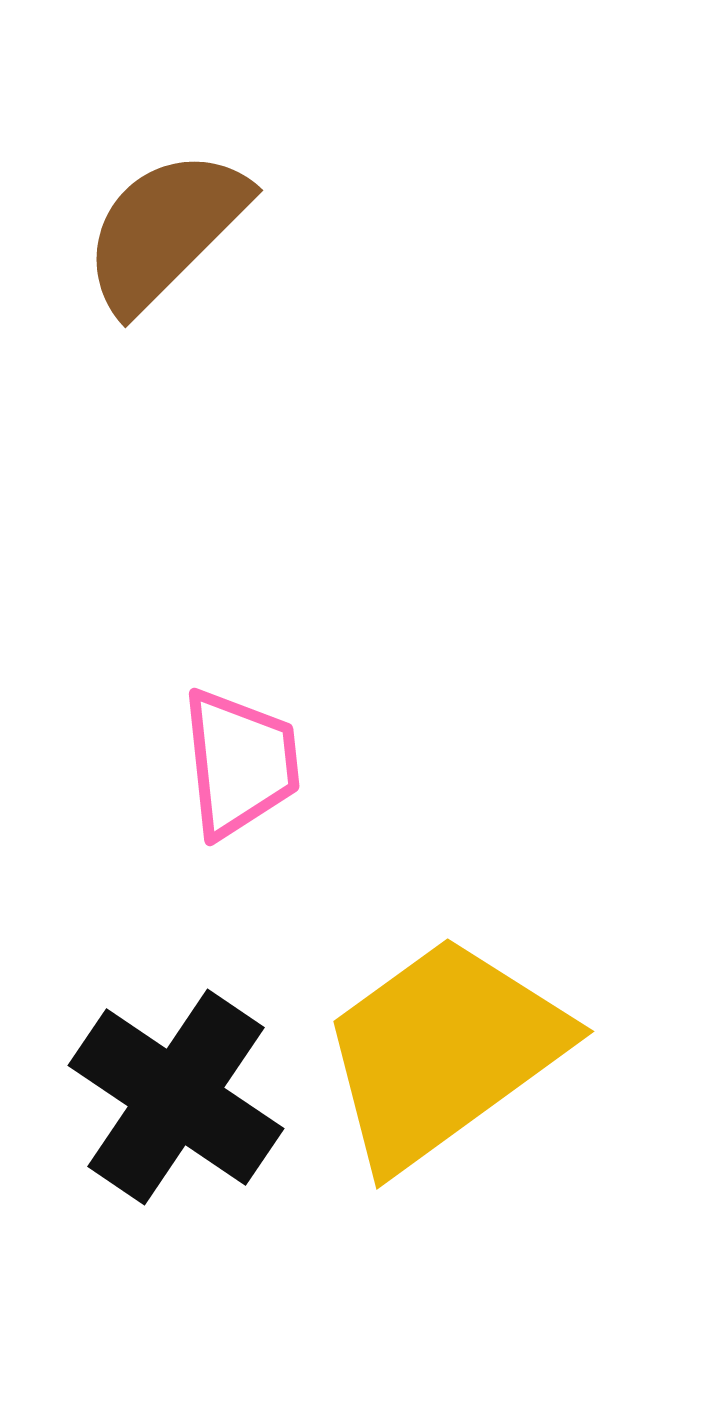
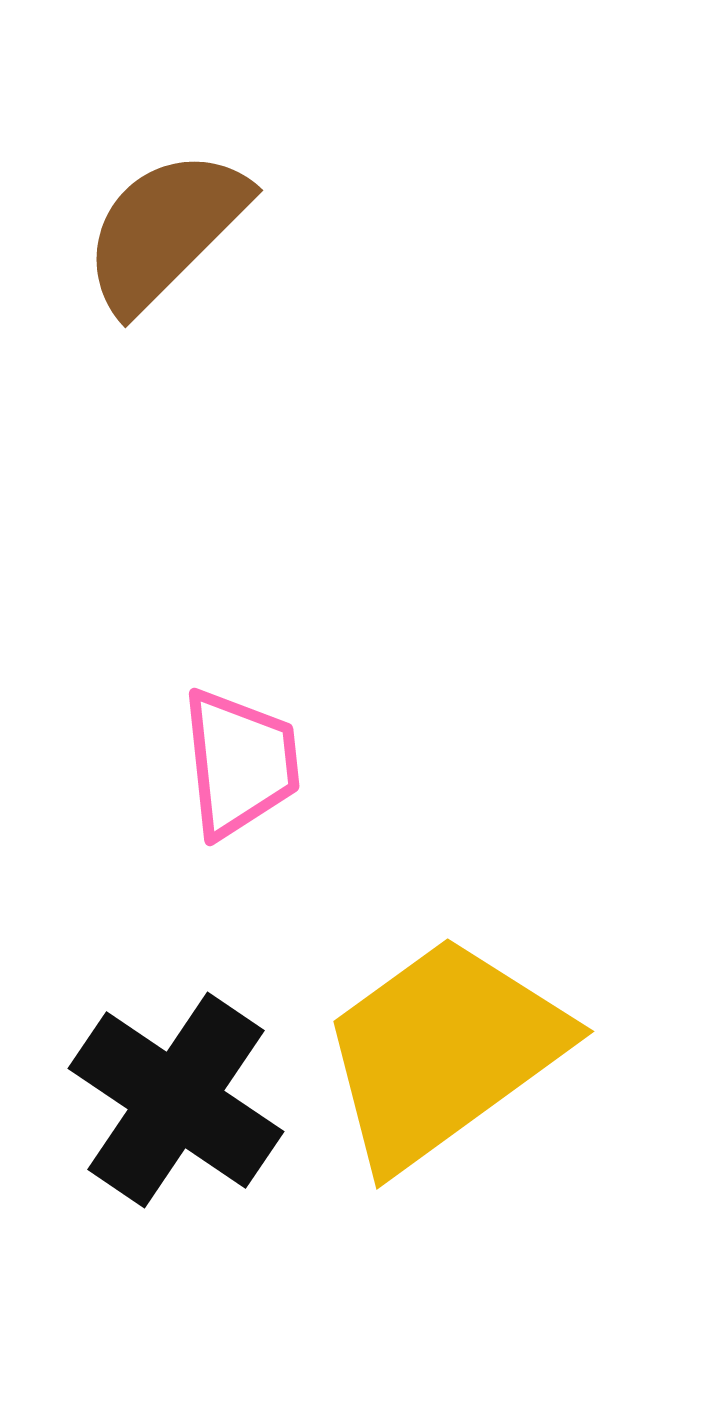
black cross: moved 3 px down
